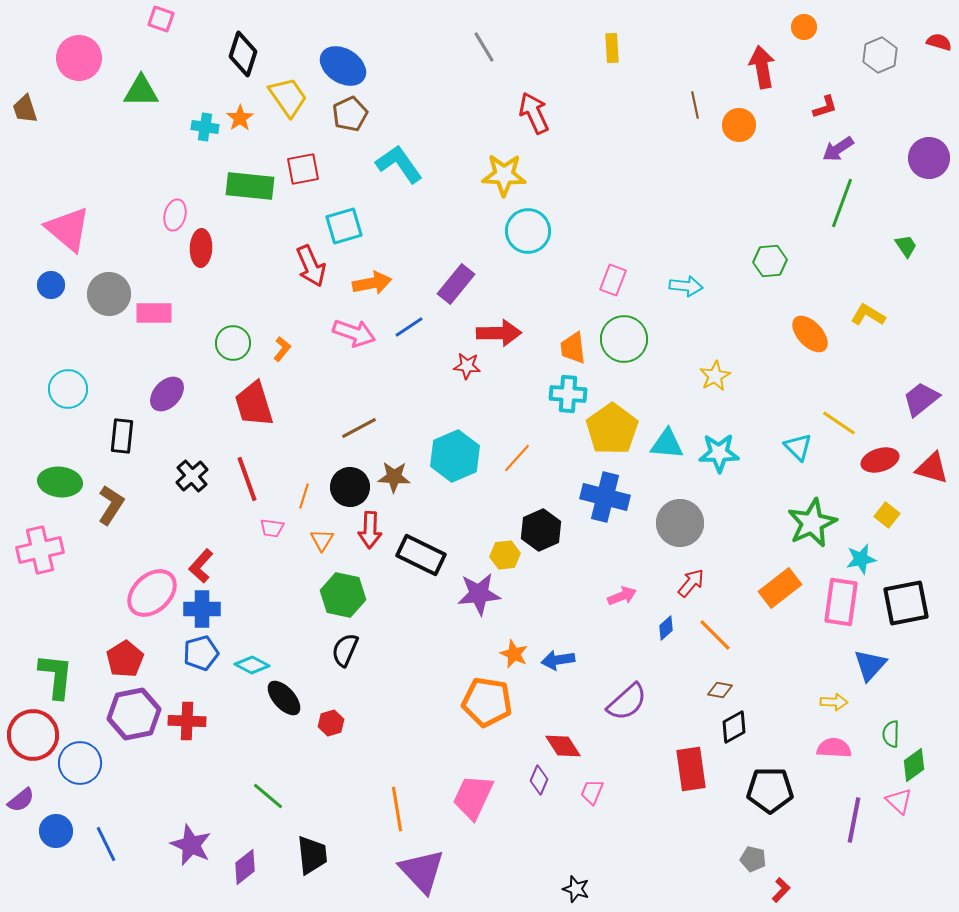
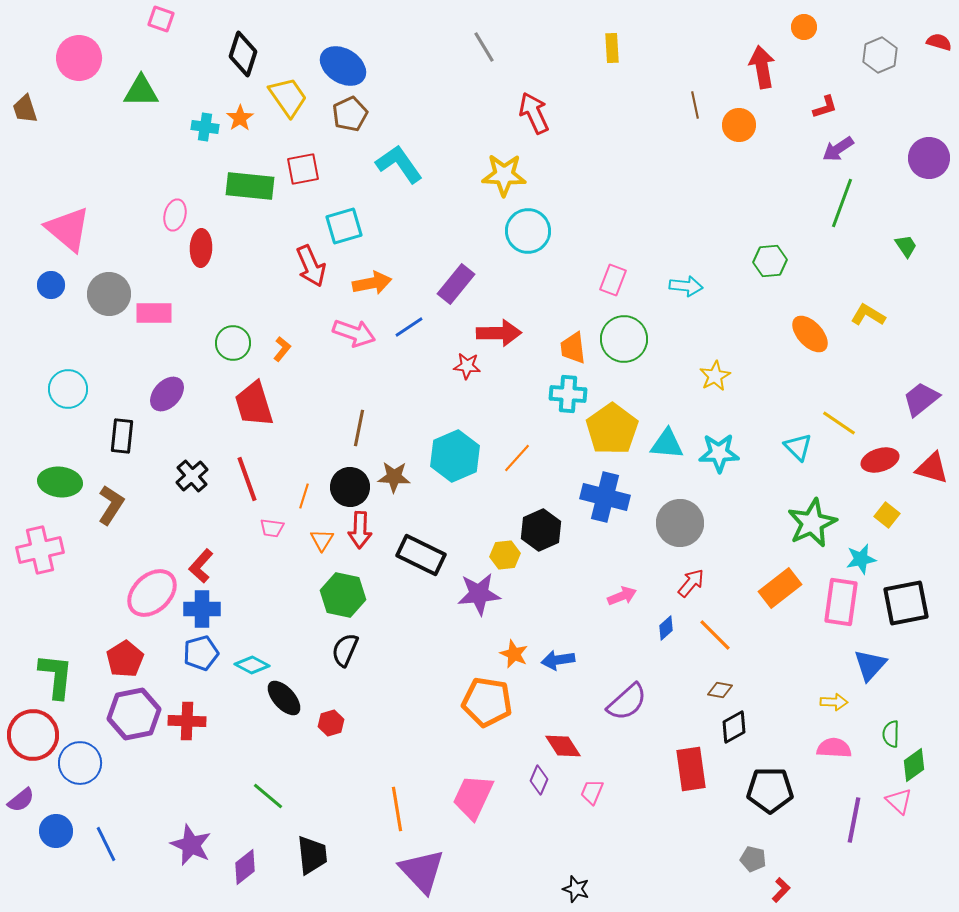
brown line at (359, 428): rotated 51 degrees counterclockwise
red arrow at (370, 530): moved 10 px left
